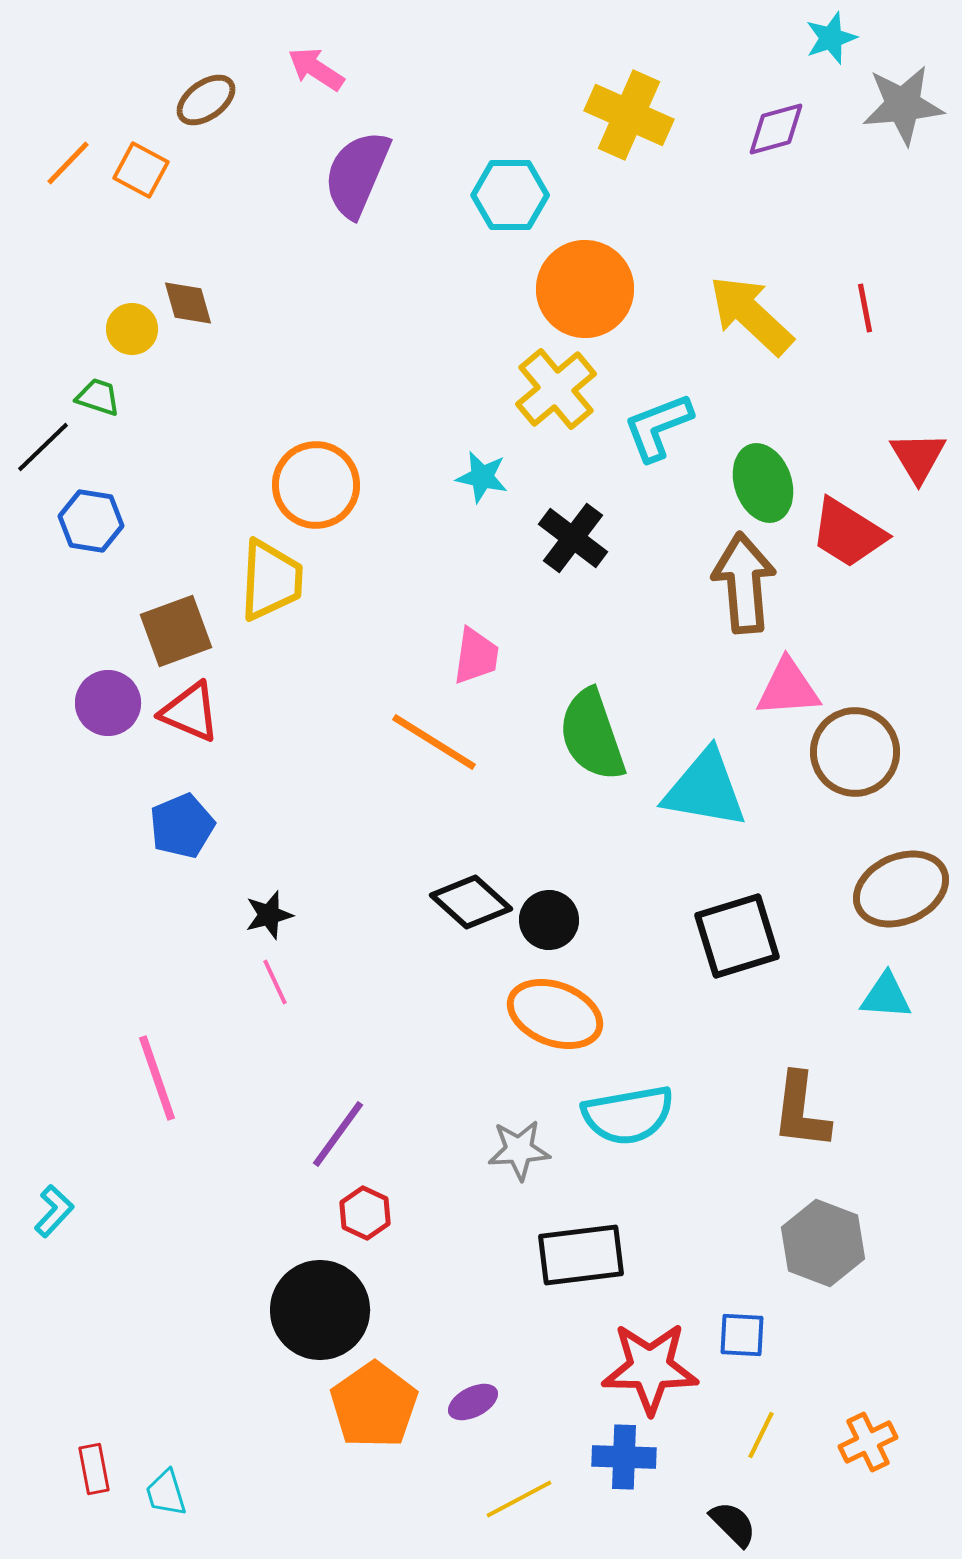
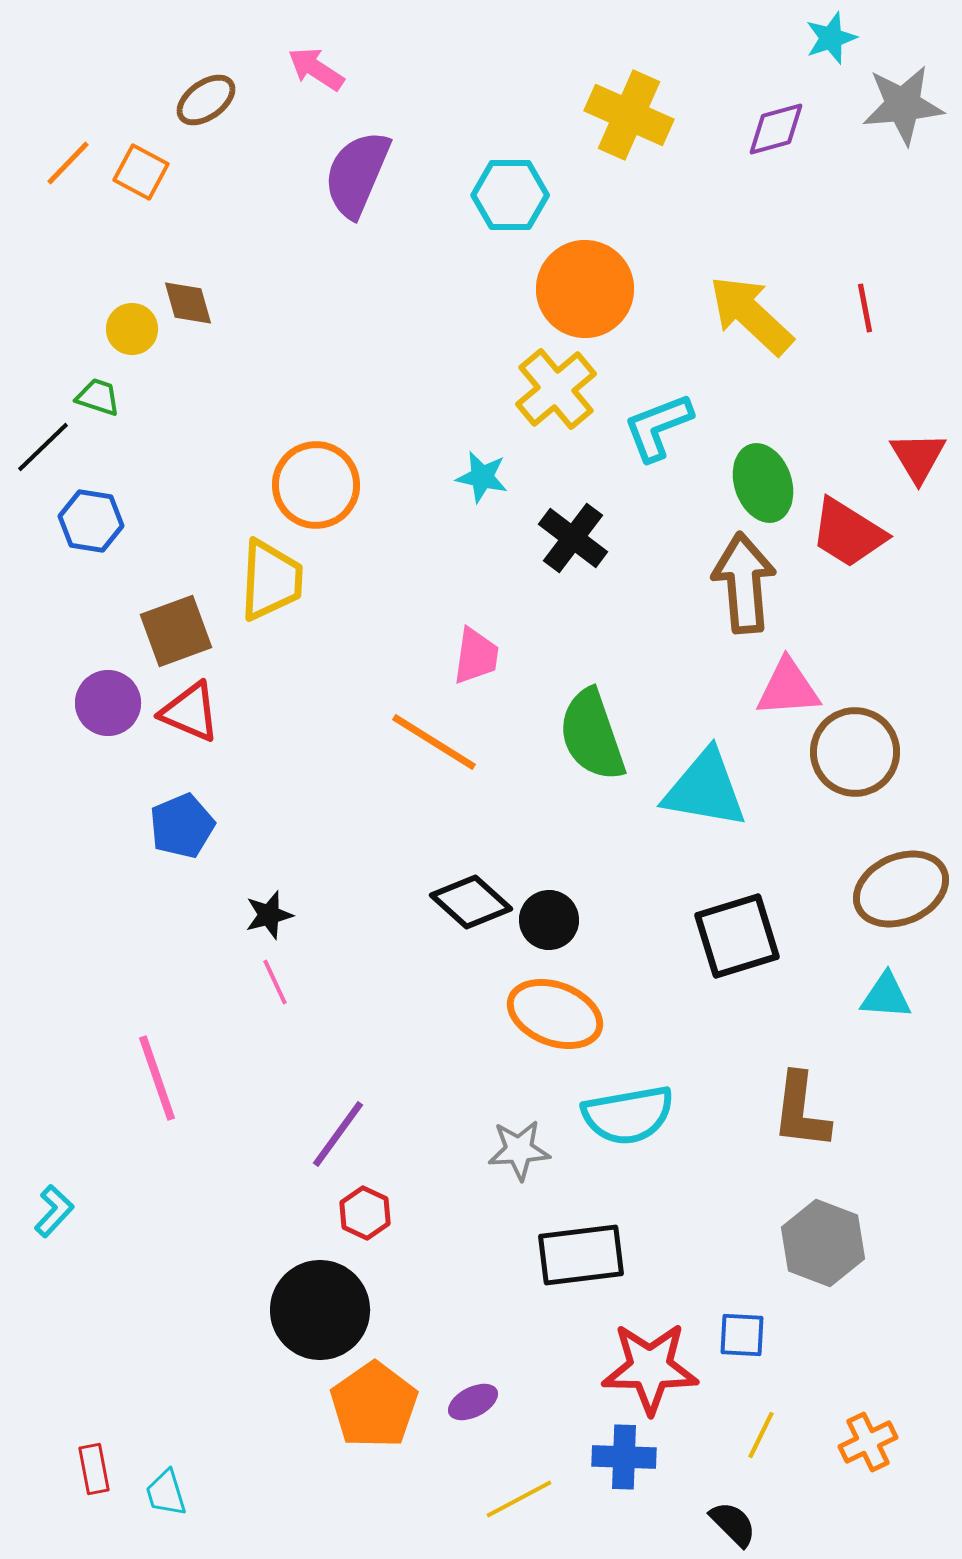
orange square at (141, 170): moved 2 px down
